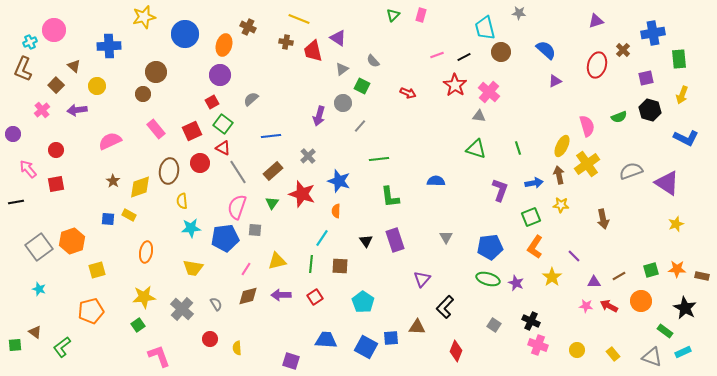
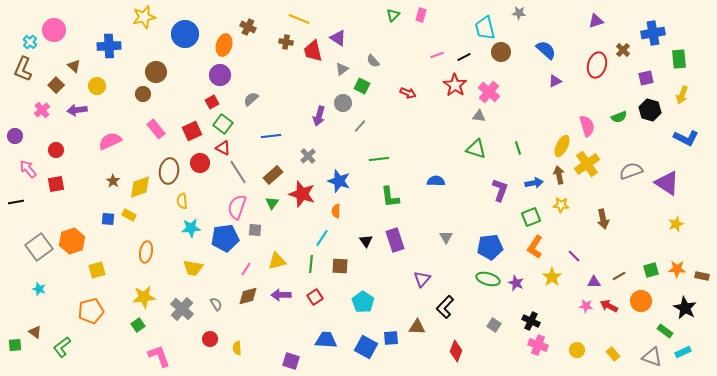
cyan cross at (30, 42): rotated 24 degrees counterclockwise
purple circle at (13, 134): moved 2 px right, 2 px down
brown rectangle at (273, 171): moved 4 px down
